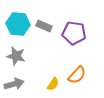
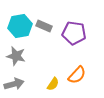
cyan hexagon: moved 2 px right, 2 px down; rotated 15 degrees counterclockwise
